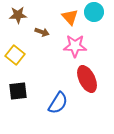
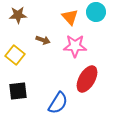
cyan circle: moved 2 px right
brown arrow: moved 1 px right, 8 px down
red ellipse: rotated 56 degrees clockwise
